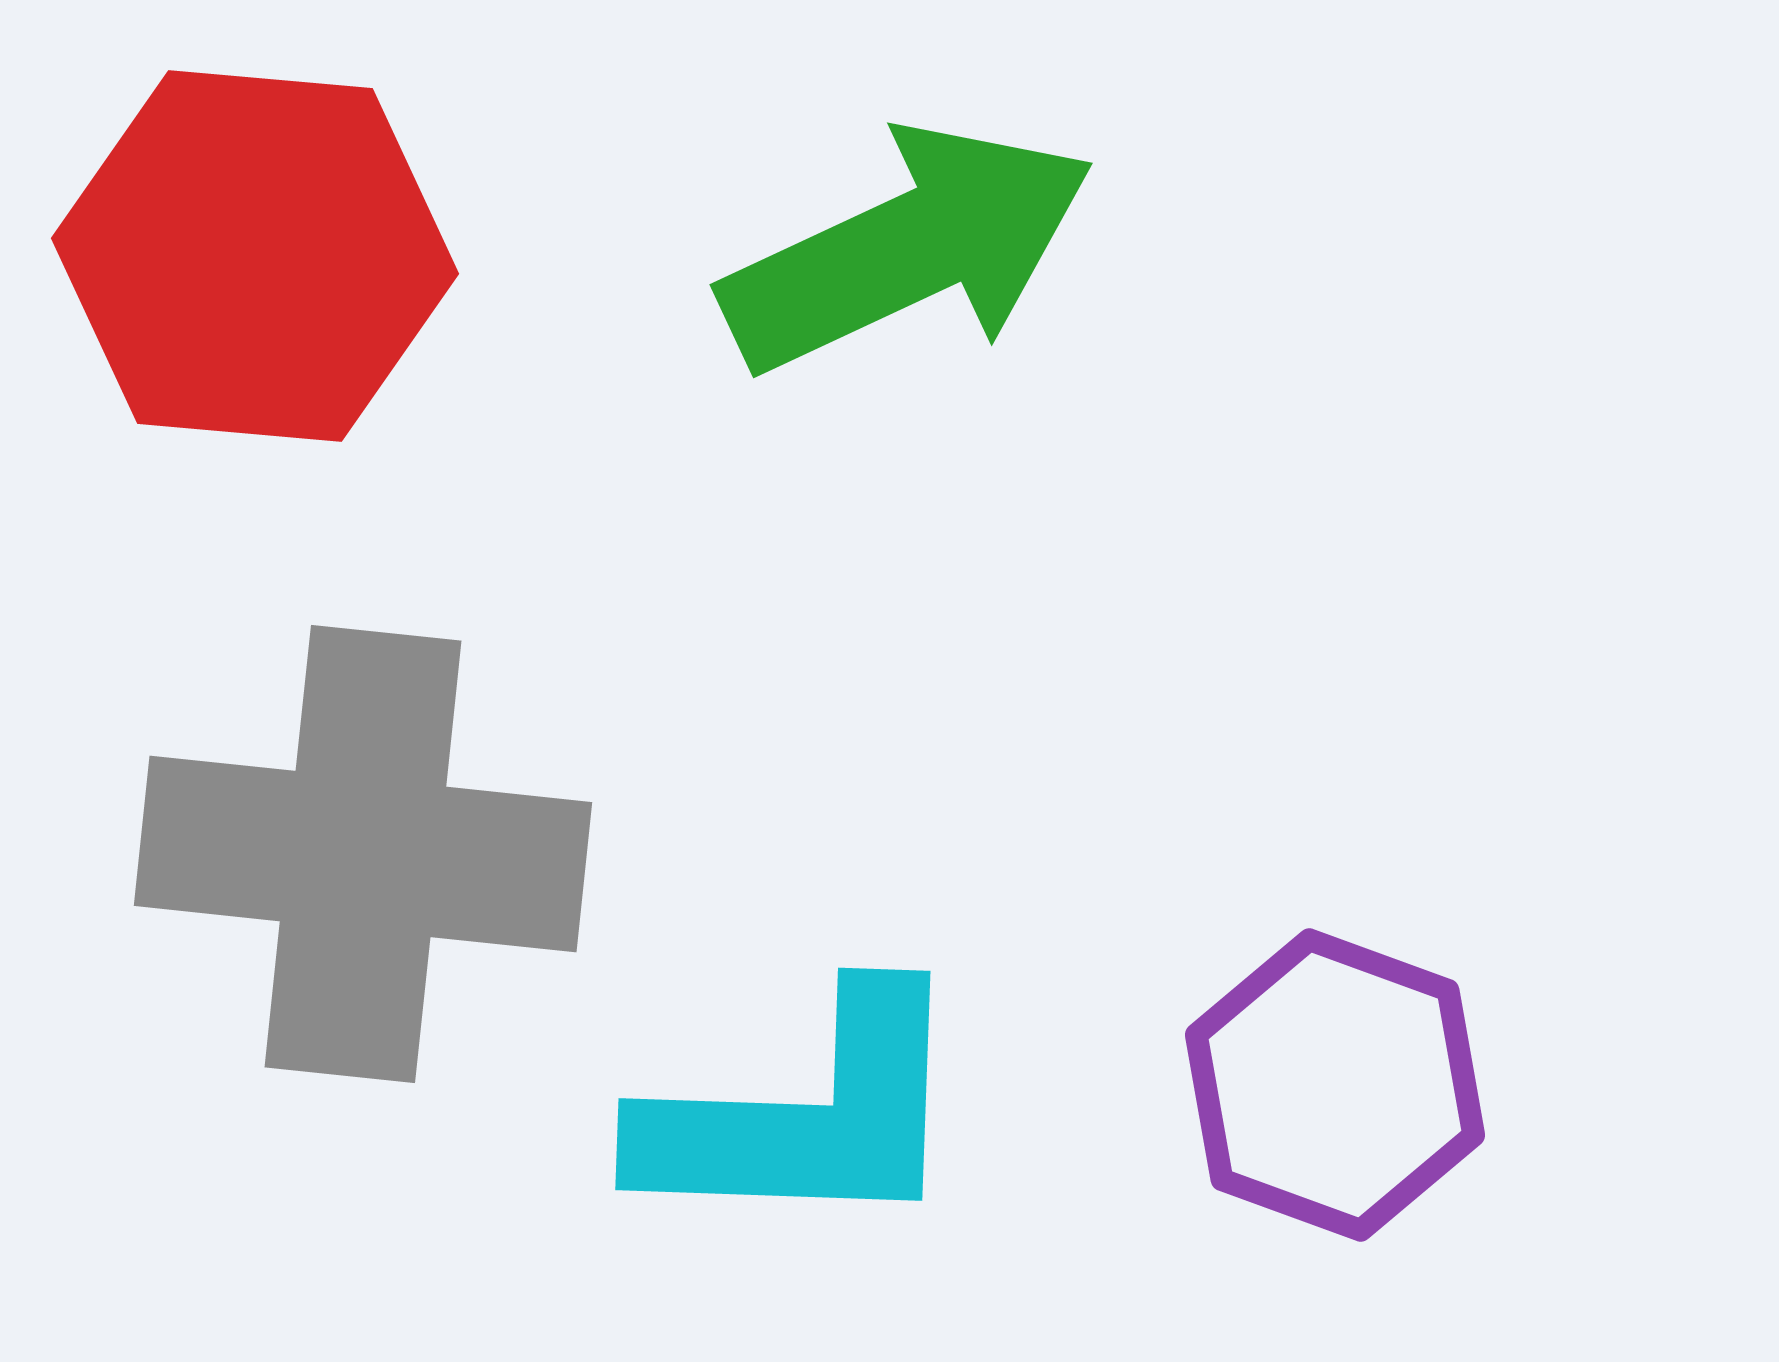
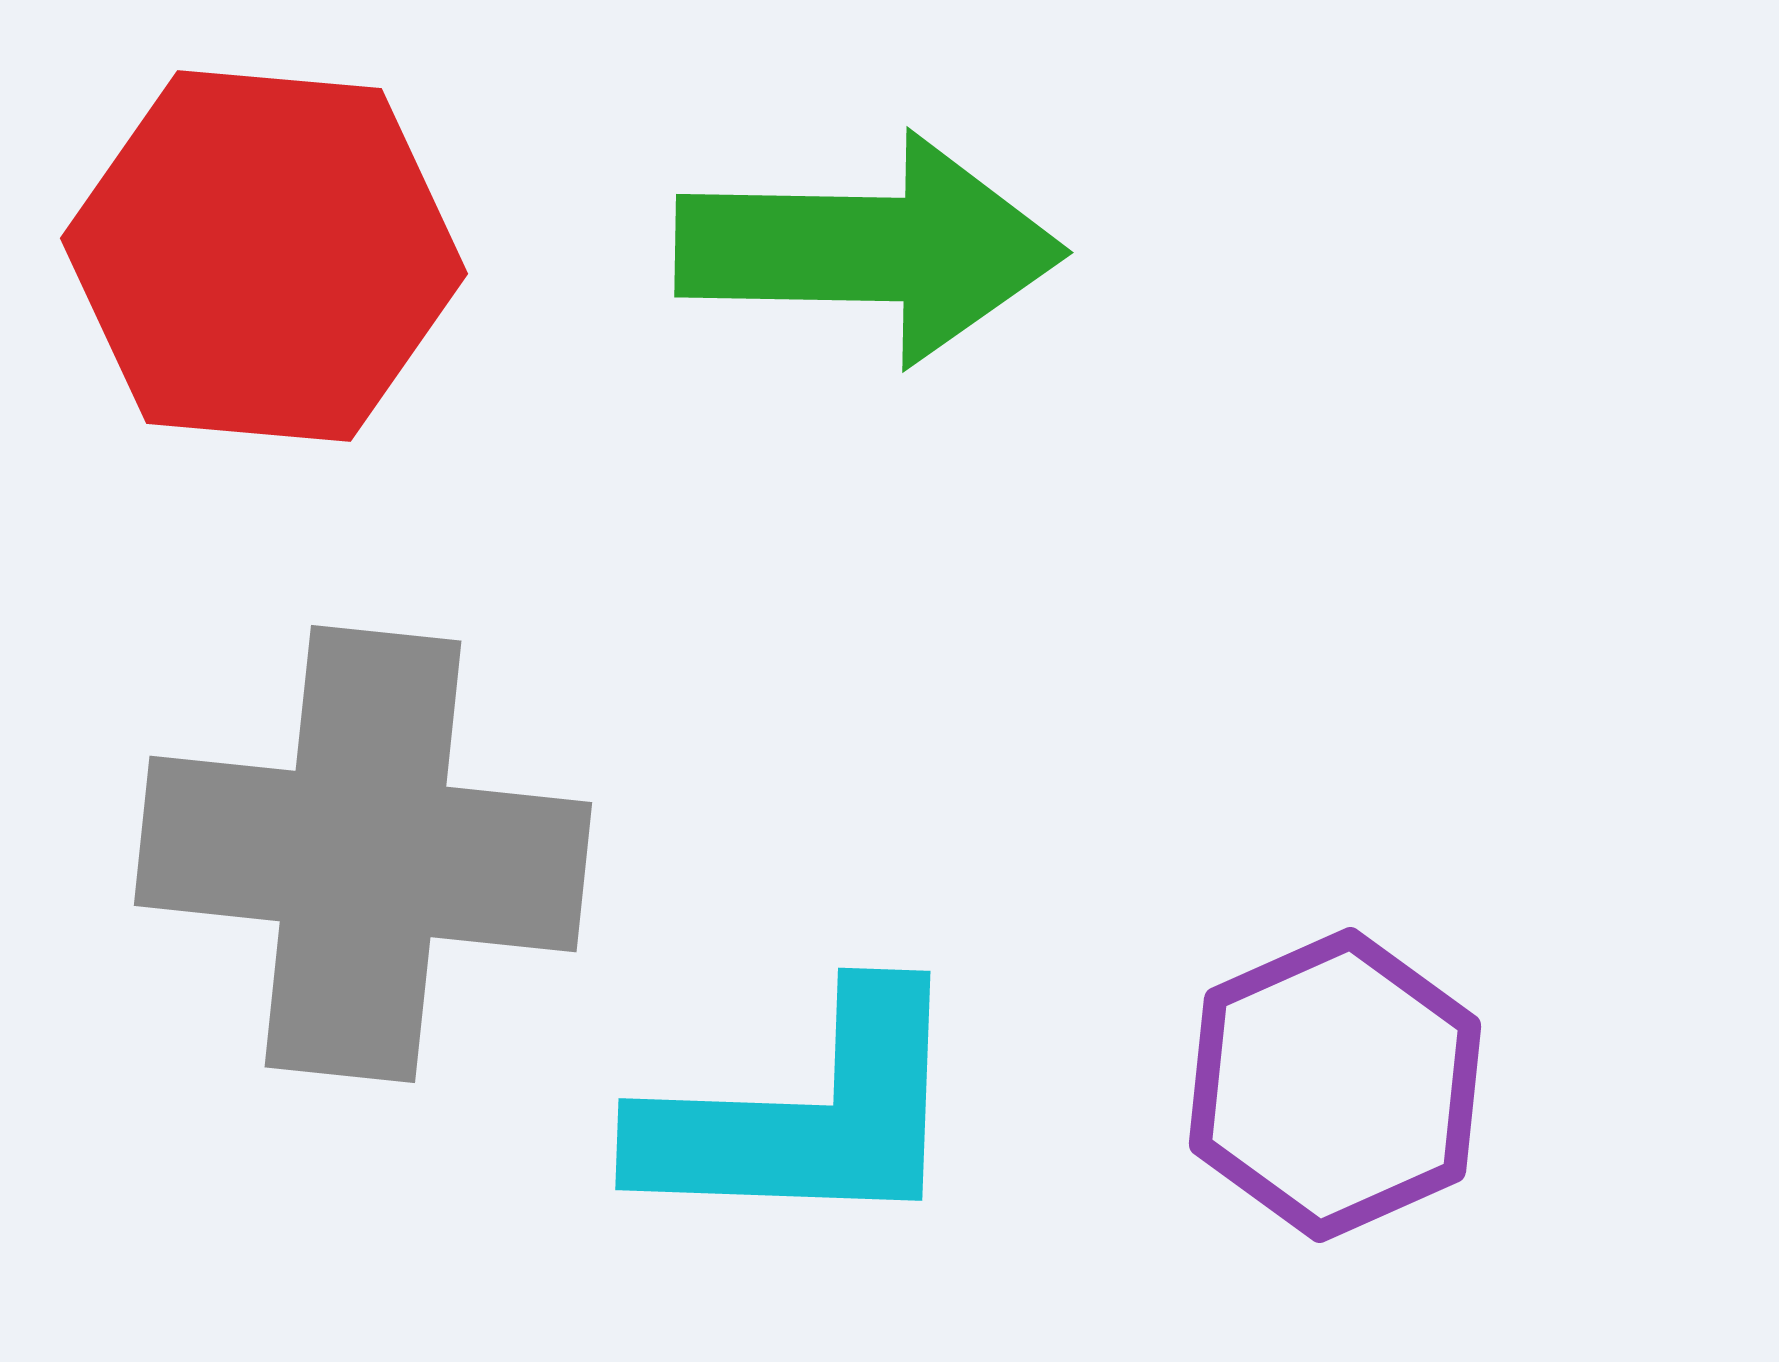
green arrow: moved 38 px left; rotated 26 degrees clockwise
red hexagon: moved 9 px right
purple hexagon: rotated 16 degrees clockwise
